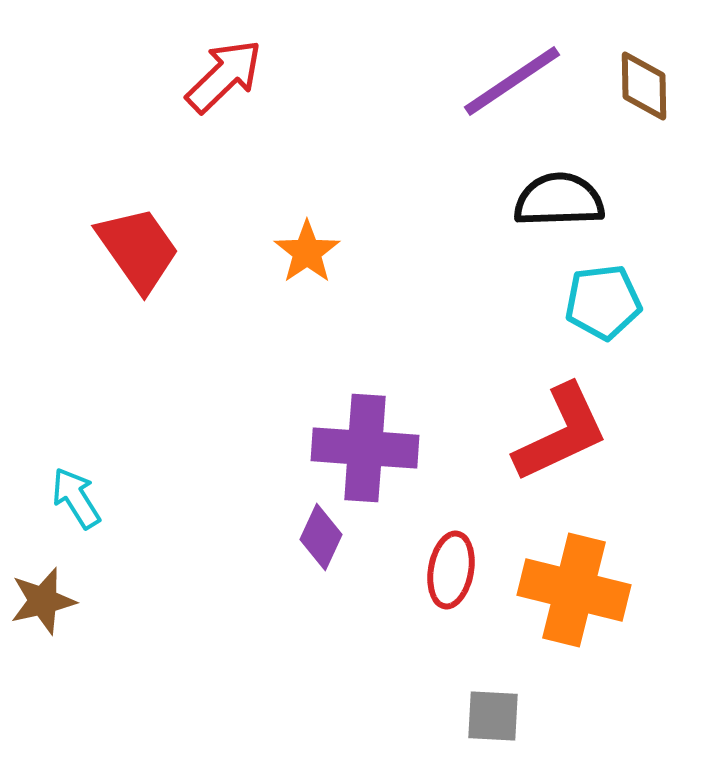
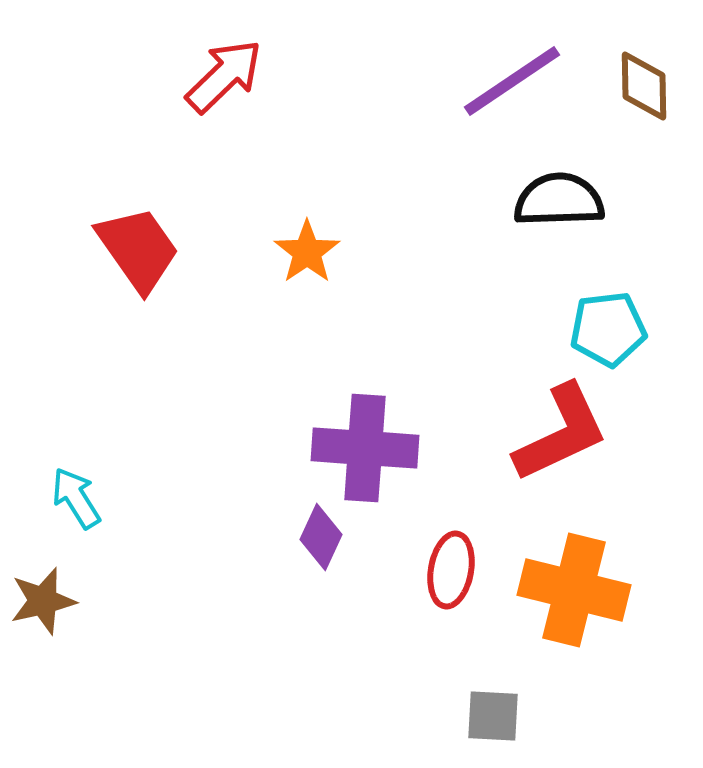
cyan pentagon: moved 5 px right, 27 px down
